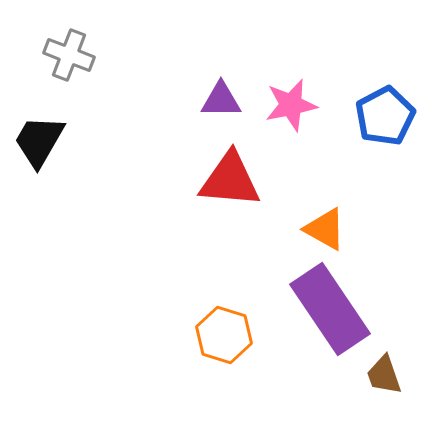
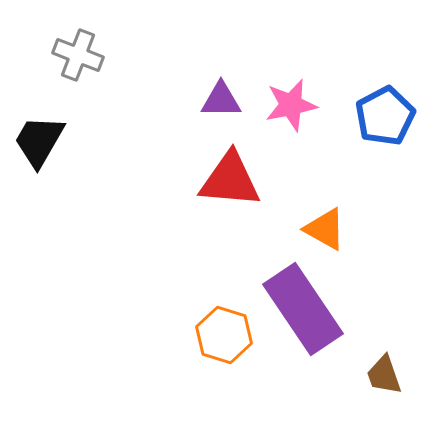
gray cross: moved 9 px right
purple rectangle: moved 27 px left
